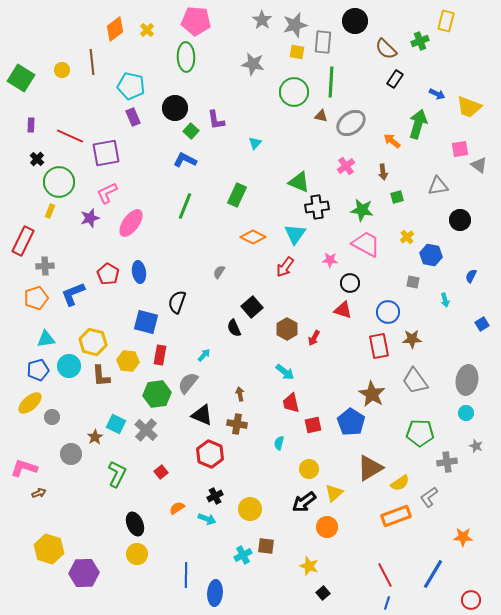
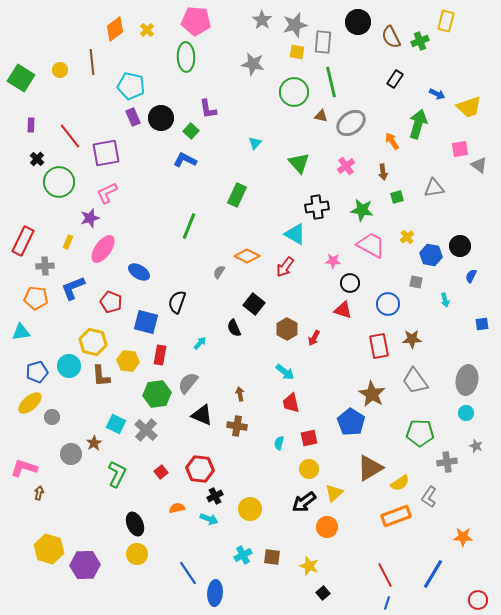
black circle at (355, 21): moved 3 px right, 1 px down
brown semicircle at (386, 49): moved 5 px right, 12 px up; rotated 20 degrees clockwise
yellow circle at (62, 70): moved 2 px left
green line at (331, 82): rotated 16 degrees counterclockwise
yellow trapezoid at (469, 107): rotated 40 degrees counterclockwise
black circle at (175, 108): moved 14 px left, 10 px down
purple L-shape at (216, 120): moved 8 px left, 11 px up
red line at (70, 136): rotated 28 degrees clockwise
orange arrow at (392, 141): rotated 18 degrees clockwise
green triangle at (299, 182): moved 19 px up; rotated 25 degrees clockwise
gray triangle at (438, 186): moved 4 px left, 2 px down
green line at (185, 206): moved 4 px right, 20 px down
yellow rectangle at (50, 211): moved 18 px right, 31 px down
black circle at (460, 220): moved 26 px down
pink ellipse at (131, 223): moved 28 px left, 26 px down
cyan triangle at (295, 234): rotated 35 degrees counterclockwise
orange diamond at (253, 237): moved 6 px left, 19 px down
pink trapezoid at (366, 244): moved 5 px right, 1 px down
pink star at (330, 260): moved 3 px right, 1 px down
blue ellipse at (139, 272): rotated 50 degrees counterclockwise
red pentagon at (108, 274): moved 3 px right, 28 px down; rotated 10 degrees counterclockwise
gray square at (413, 282): moved 3 px right
blue L-shape at (73, 294): moved 6 px up
orange pentagon at (36, 298): rotated 25 degrees clockwise
black square at (252, 307): moved 2 px right, 3 px up; rotated 10 degrees counterclockwise
blue circle at (388, 312): moved 8 px up
blue square at (482, 324): rotated 24 degrees clockwise
cyan triangle at (46, 339): moved 25 px left, 7 px up
cyan arrow at (204, 355): moved 4 px left, 12 px up
blue pentagon at (38, 370): moved 1 px left, 2 px down
brown cross at (237, 424): moved 2 px down
red square at (313, 425): moved 4 px left, 13 px down
brown star at (95, 437): moved 1 px left, 6 px down
red hexagon at (210, 454): moved 10 px left, 15 px down; rotated 16 degrees counterclockwise
brown arrow at (39, 493): rotated 56 degrees counterclockwise
gray L-shape at (429, 497): rotated 20 degrees counterclockwise
orange semicircle at (177, 508): rotated 21 degrees clockwise
cyan arrow at (207, 519): moved 2 px right
brown square at (266, 546): moved 6 px right, 11 px down
purple hexagon at (84, 573): moved 1 px right, 8 px up
blue line at (186, 575): moved 2 px right, 2 px up; rotated 35 degrees counterclockwise
red circle at (471, 600): moved 7 px right
